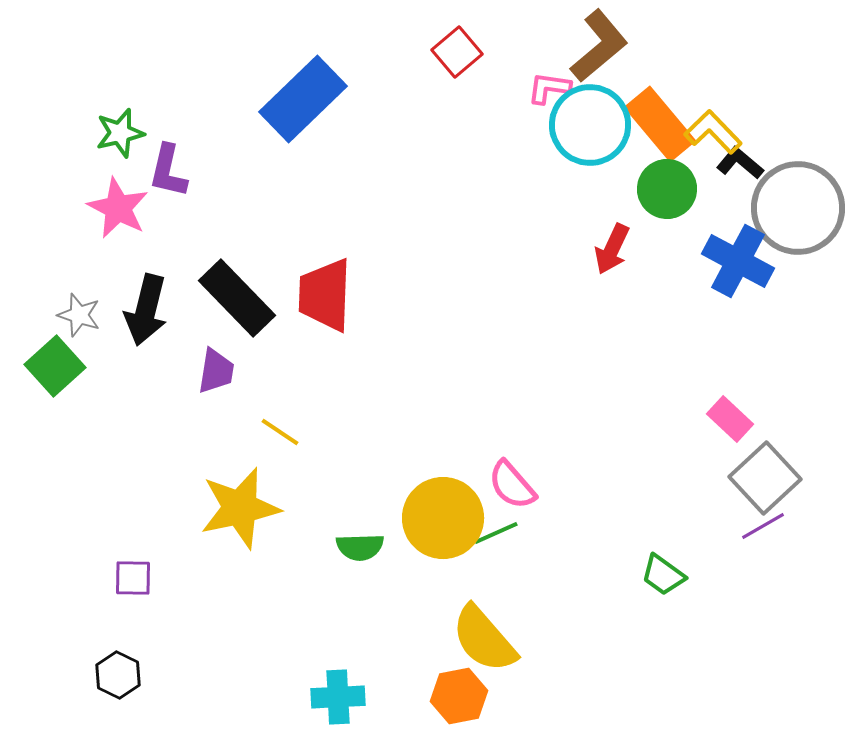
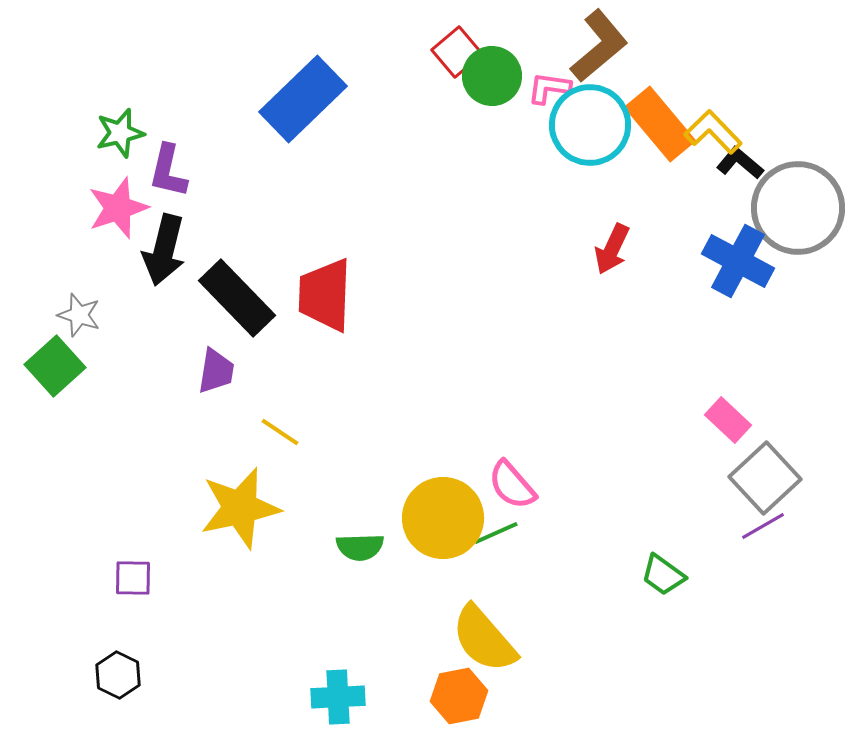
green circle: moved 175 px left, 113 px up
pink star: rotated 26 degrees clockwise
black arrow: moved 18 px right, 60 px up
pink rectangle: moved 2 px left, 1 px down
